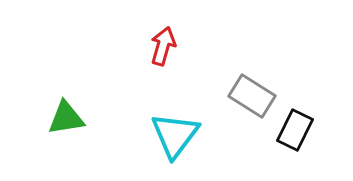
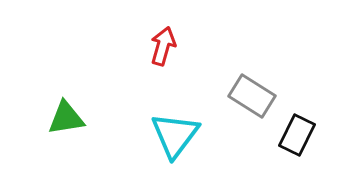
black rectangle: moved 2 px right, 5 px down
